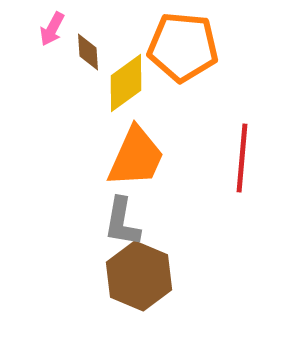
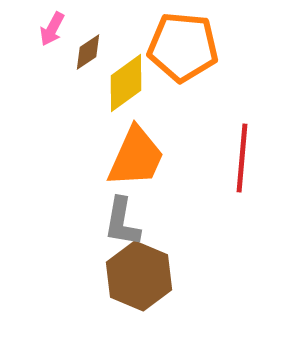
brown diamond: rotated 60 degrees clockwise
